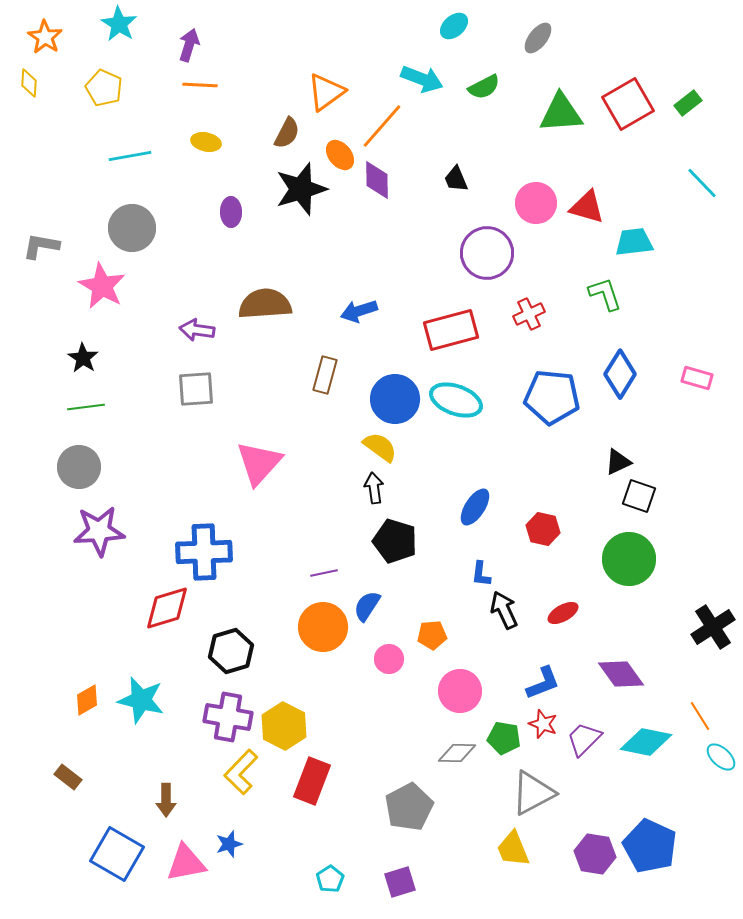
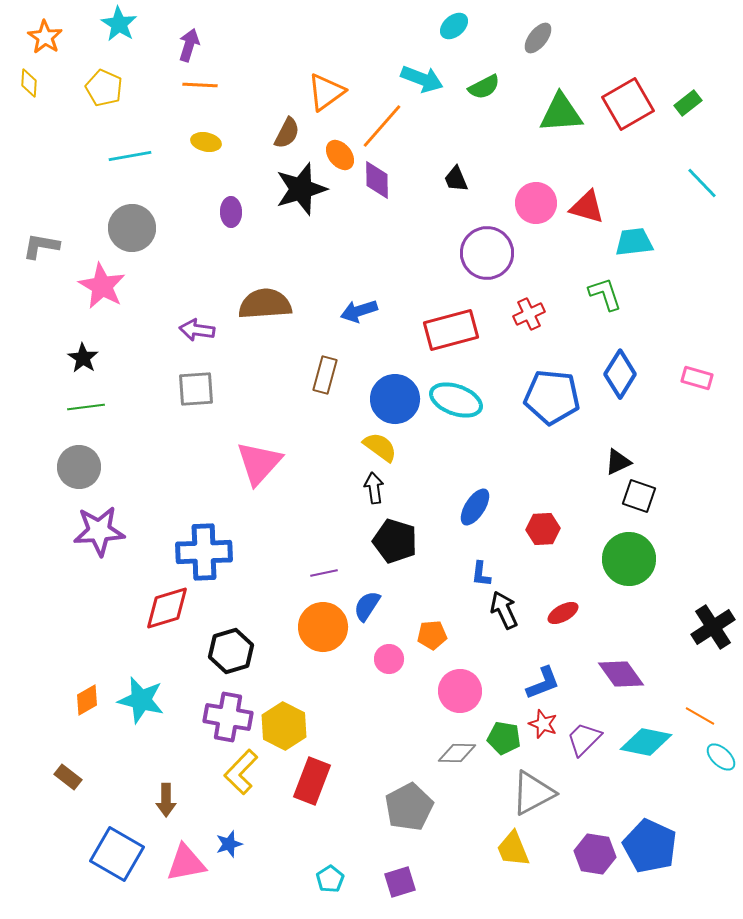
red hexagon at (543, 529): rotated 16 degrees counterclockwise
orange line at (700, 716): rotated 28 degrees counterclockwise
